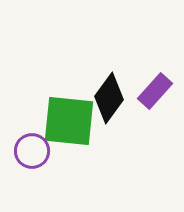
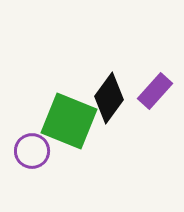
green square: rotated 16 degrees clockwise
